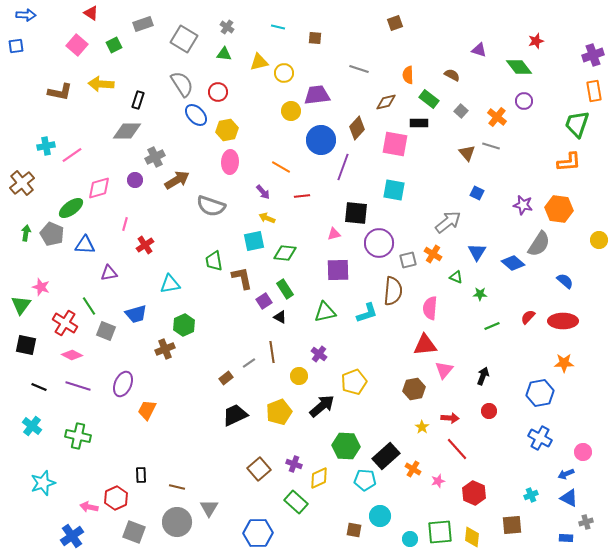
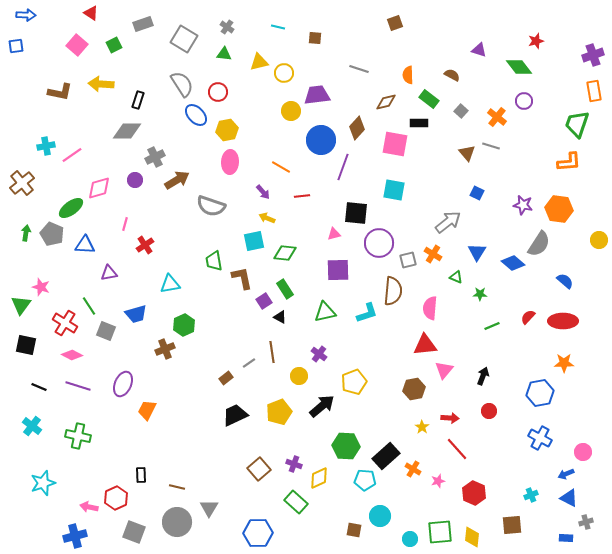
blue cross at (72, 536): moved 3 px right; rotated 20 degrees clockwise
